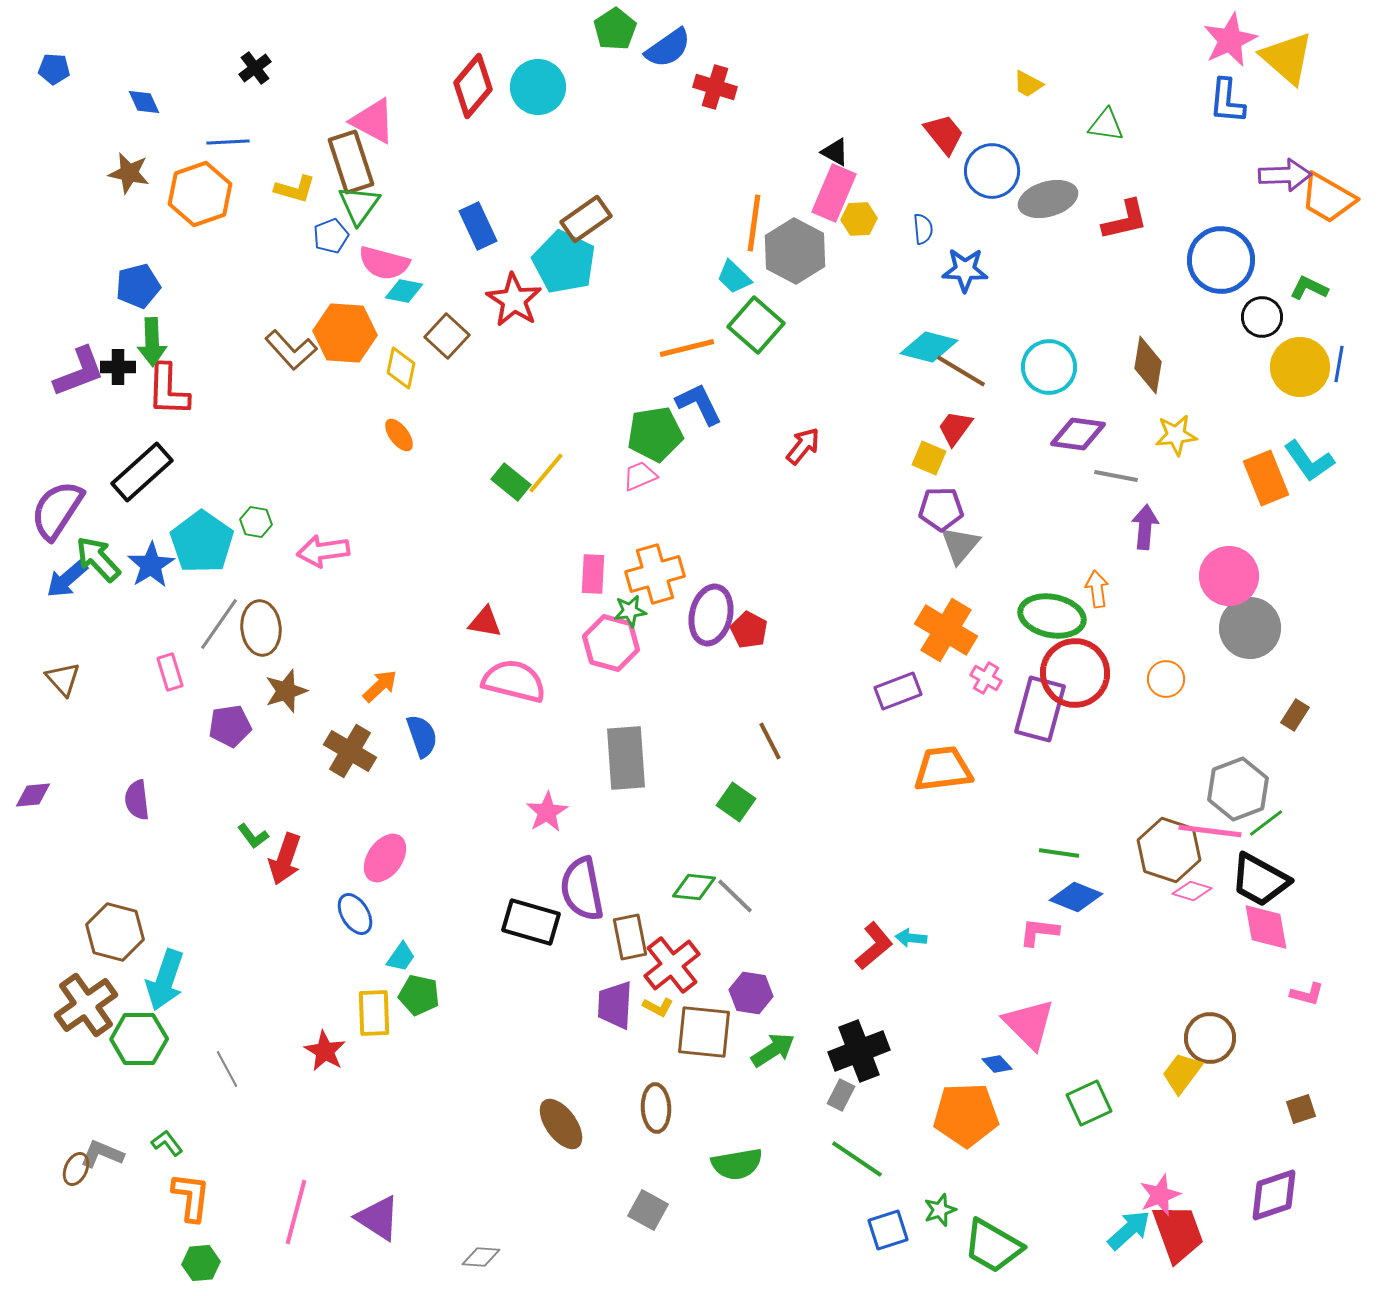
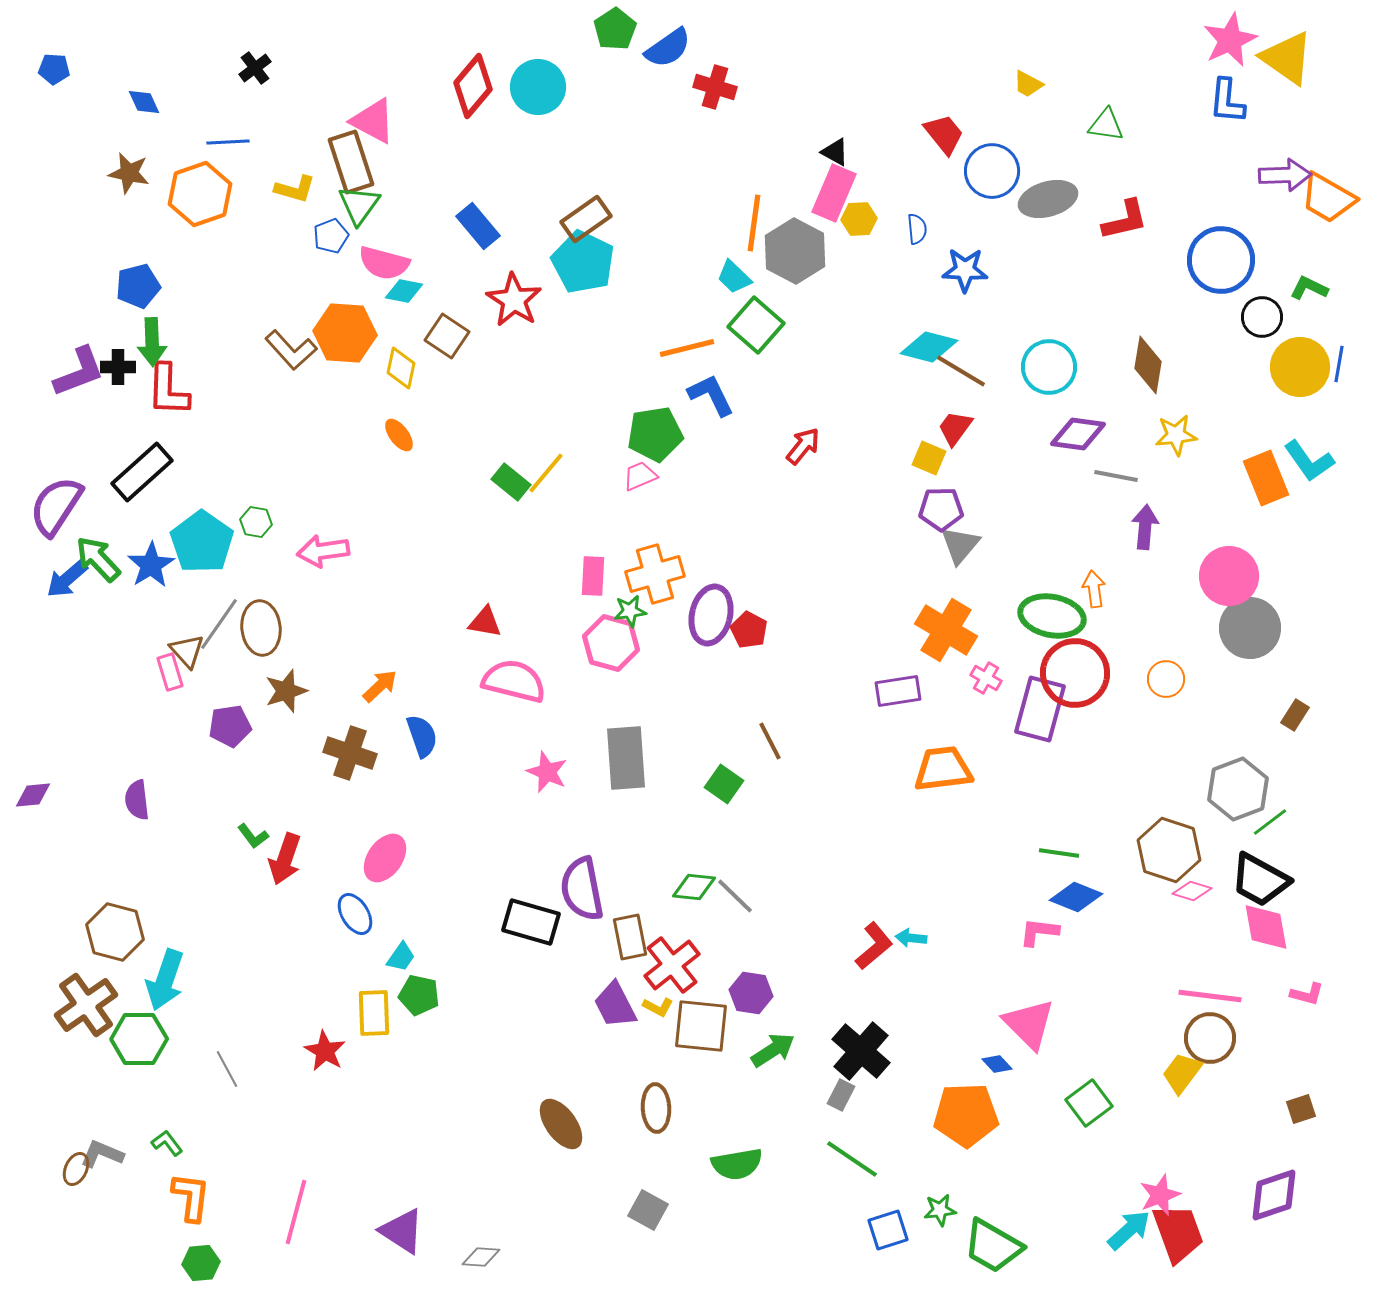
yellow triangle at (1287, 58): rotated 6 degrees counterclockwise
blue rectangle at (478, 226): rotated 15 degrees counterclockwise
blue semicircle at (923, 229): moved 6 px left
cyan pentagon at (564, 262): moved 19 px right
brown square at (447, 336): rotated 9 degrees counterclockwise
blue L-shape at (699, 404): moved 12 px right, 9 px up
purple semicircle at (57, 510): moved 1 px left, 4 px up
pink rectangle at (593, 574): moved 2 px down
orange arrow at (1097, 589): moved 3 px left
brown triangle at (63, 679): moved 124 px right, 28 px up
purple rectangle at (898, 691): rotated 12 degrees clockwise
brown cross at (350, 751): moved 2 px down; rotated 12 degrees counterclockwise
green square at (736, 802): moved 12 px left, 18 px up
pink star at (547, 812): moved 40 px up; rotated 18 degrees counterclockwise
green line at (1266, 823): moved 4 px right, 1 px up
pink line at (1210, 831): moved 165 px down
purple trapezoid at (615, 1005): rotated 30 degrees counterclockwise
brown square at (704, 1032): moved 3 px left, 6 px up
black cross at (859, 1051): moved 2 px right; rotated 28 degrees counterclockwise
green square at (1089, 1103): rotated 12 degrees counterclockwise
green line at (857, 1159): moved 5 px left
green star at (940, 1210): rotated 12 degrees clockwise
purple triangle at (378, 1218): moved 24 px right, 13 px down
